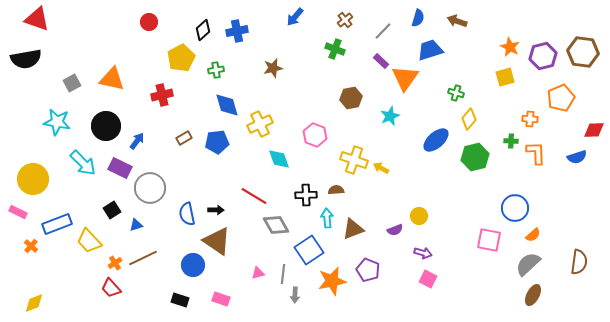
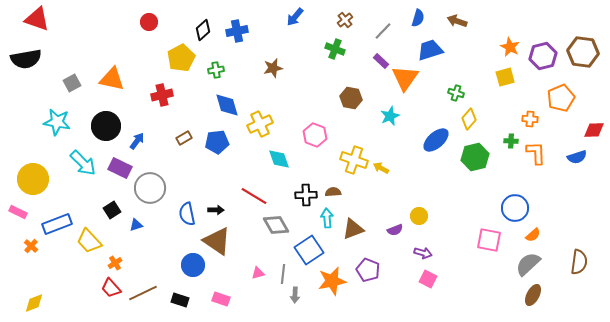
brown hexagon at (351, 98): rotated 20 degrees clockwise
brown semicircle at (336, 190): moved 3 px left, 2 px down
brown line at (143, 258): moved 35 px down
